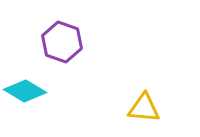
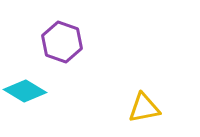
yellow triangle: rotated 16 degrees counterclockwise
